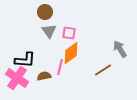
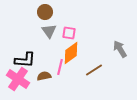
brown line: moved 9 px left
pink cross: moved 1 px right, 1 px down
